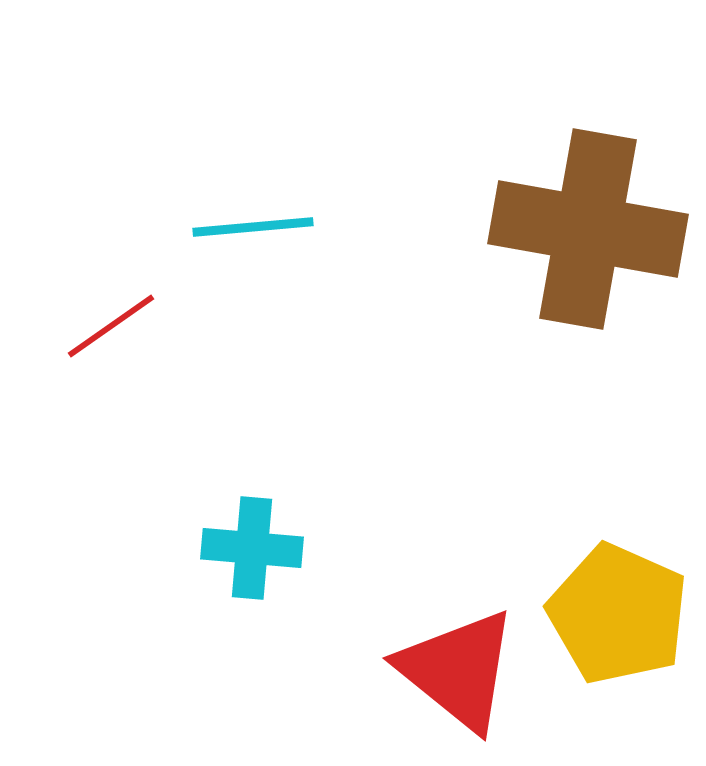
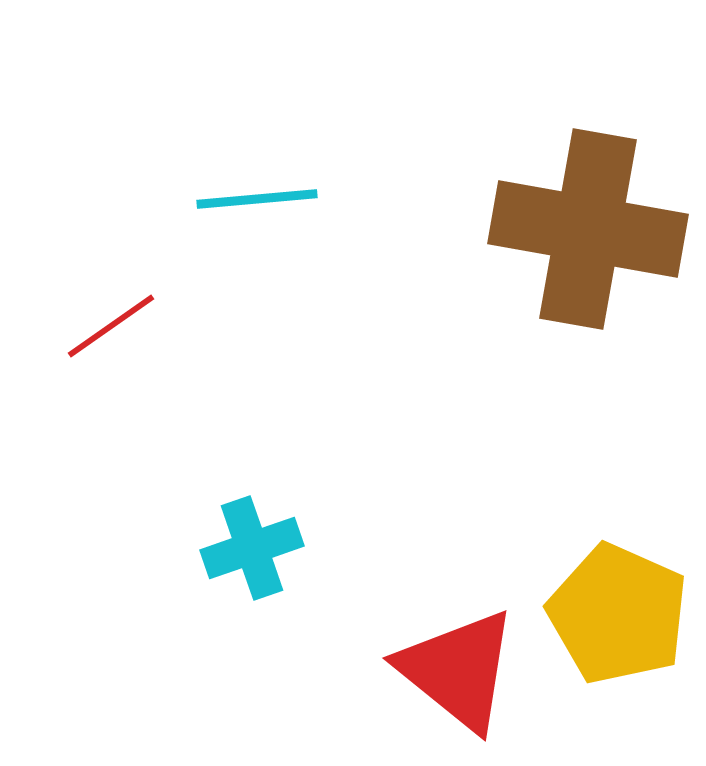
cyan line: moved 4 px right, 28 px up
cyan cross: rotated 24 degrees counterclockwise
